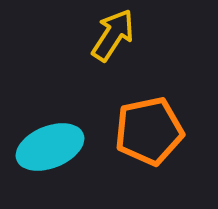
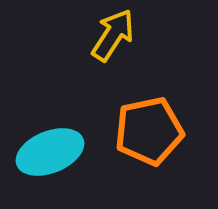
cyan ellipse: moved 5 px down
